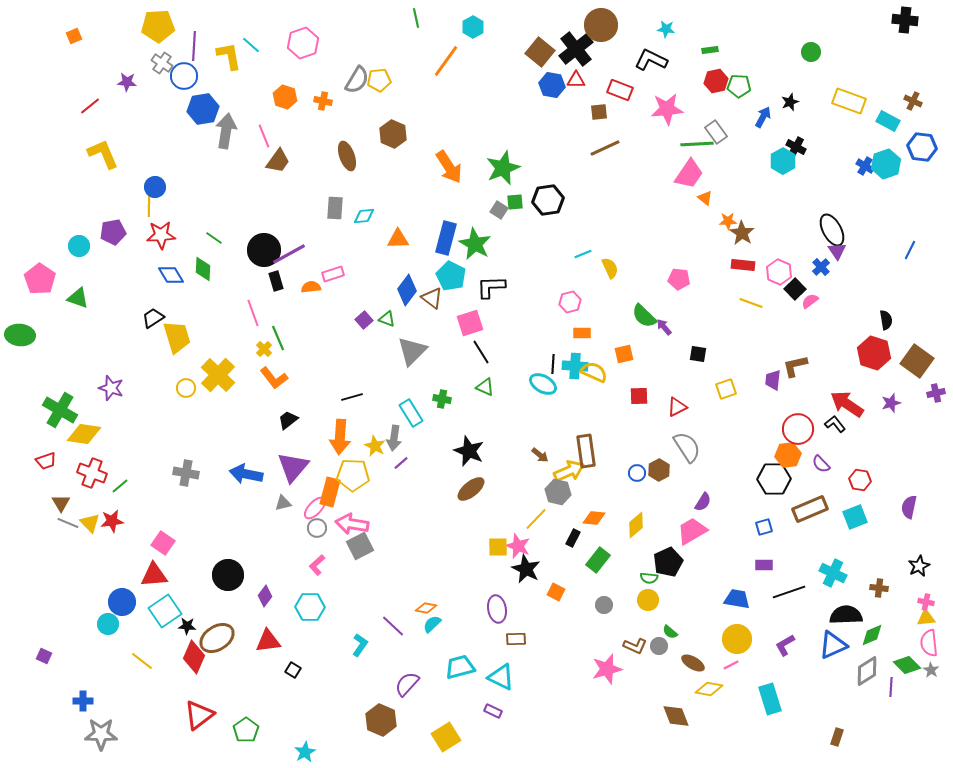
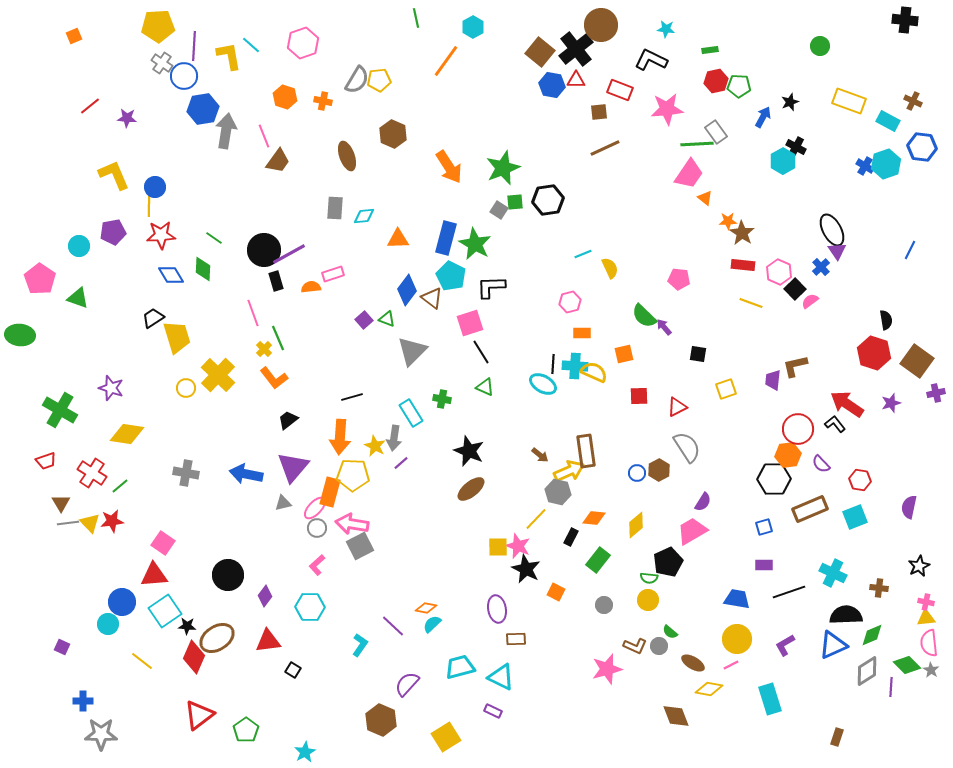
green circle at (811, 52): moved 9 px right, 6 px up
purple star at (127, 82): moved 36 px down
yellow L-shape at (103, 154): moved 11 px right, 21 px down
yellow diamond at (84, 434): moved 43 px right
red cross at (92, 473): rotated 12 degrees clockwise
gray line at (68, 523): rotated 30 degrees counterclockwise
black rectangle at (573, 538): moved 2 px left, 1 px up
purple square at (44, 656): moved 18 px right, 9 px up
